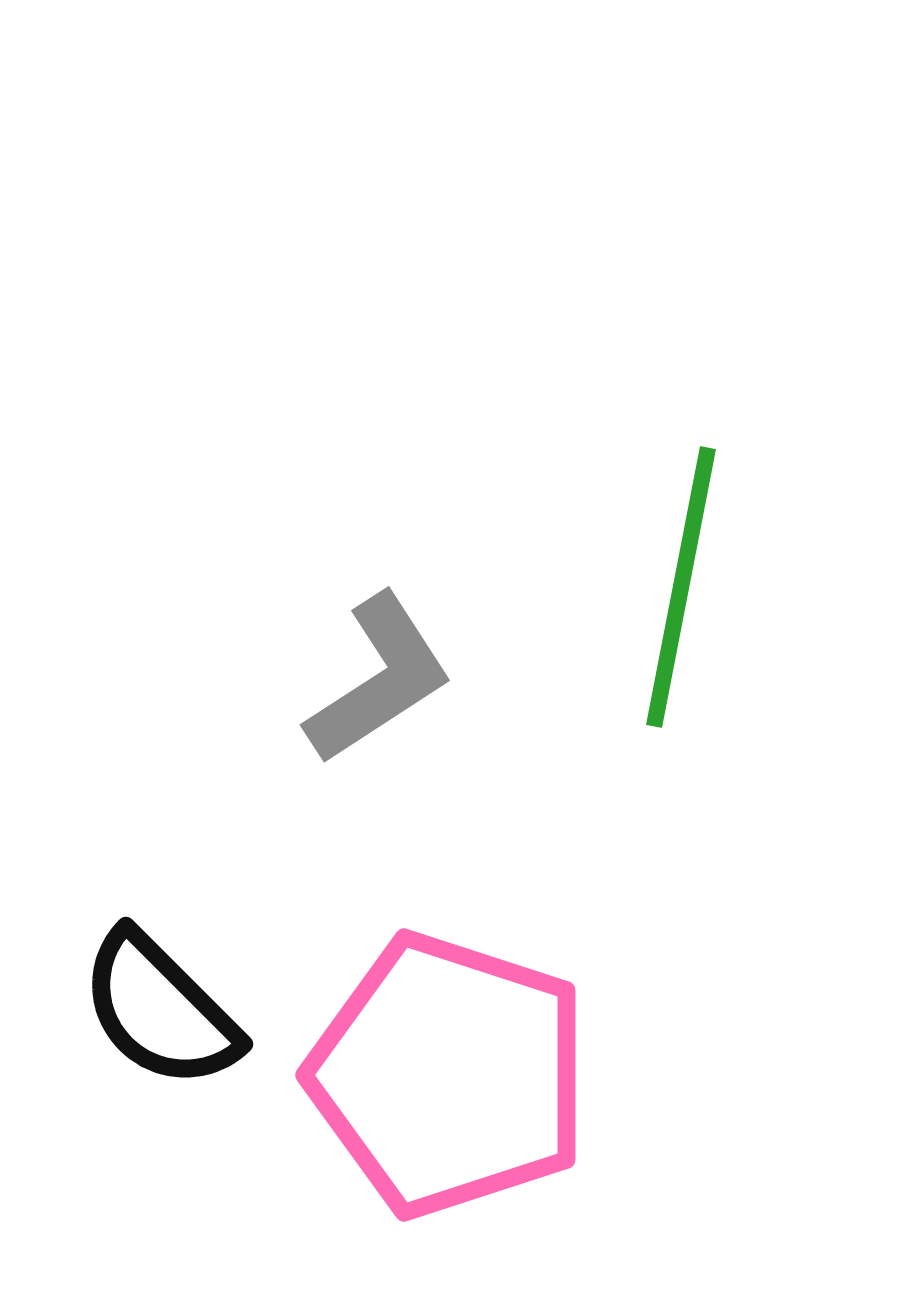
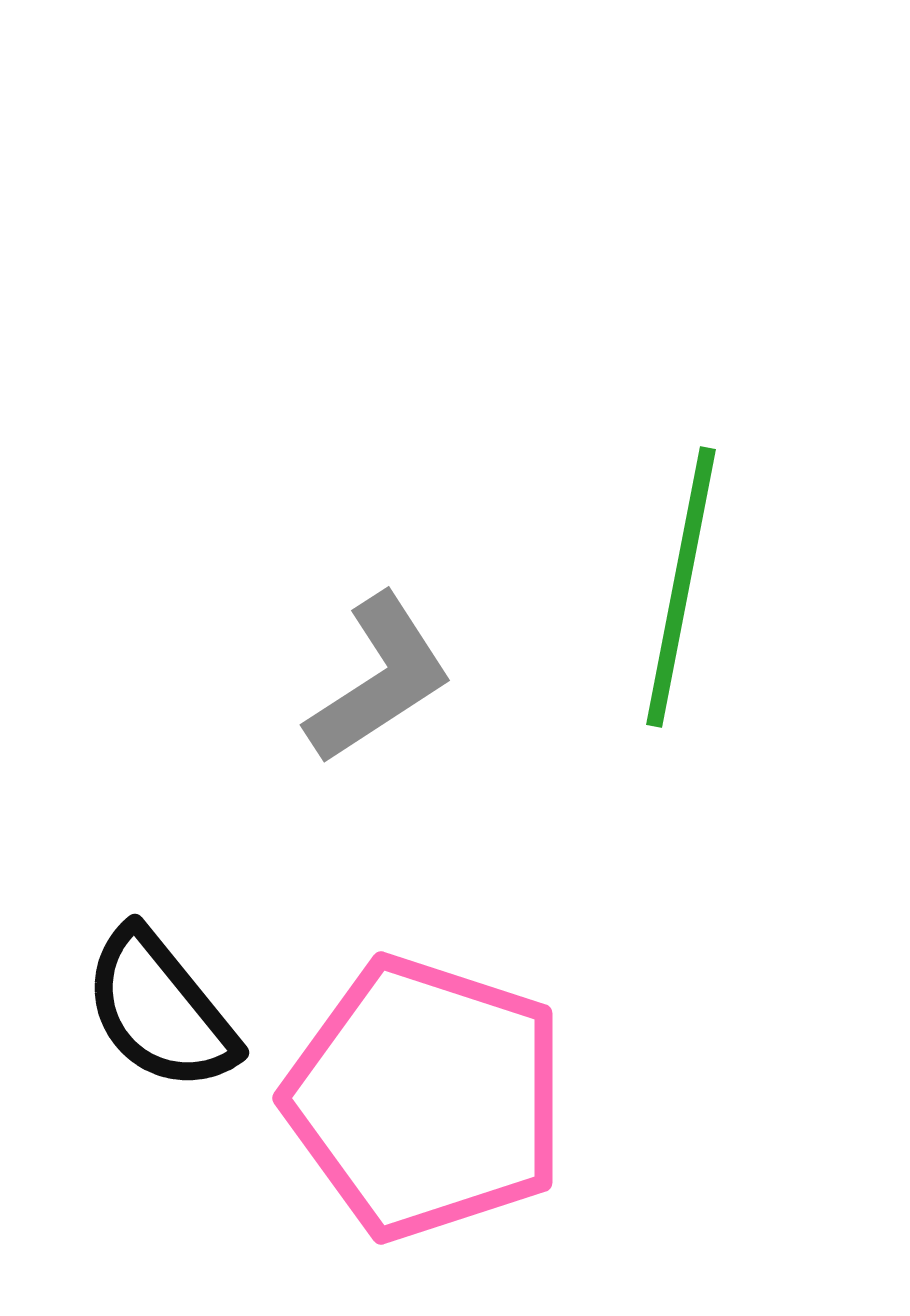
black semicircle: rotated 6 degrees clockwise
pink pentagon: moved 23 px left, 23 px down
